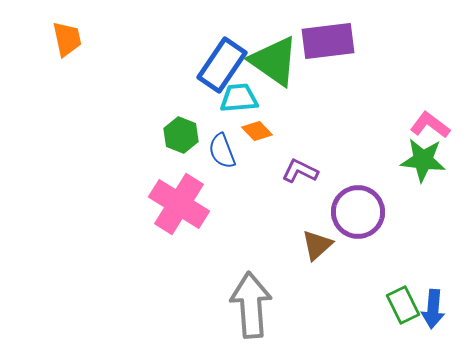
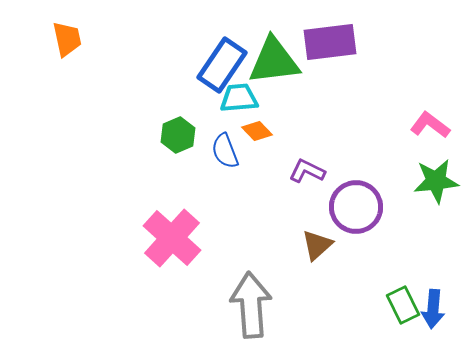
purple rectangle: moved 2 px right, 1 px down
green triangle: rotated 42 degrees counterclockwise
green hexagon: moved 3 px left; rotated 16 degrees clockwise
blue semicircle: moved 3 px right
green star: moved 13 px right, 21 px down; rotated 12 degrees counterclockwise
purple L-shape: moved 7 px right
pink cross: moved 7 px left, 34 px down; rotated 10 degrees clockwise
purple circle: moved 2 px left, 5 px up
